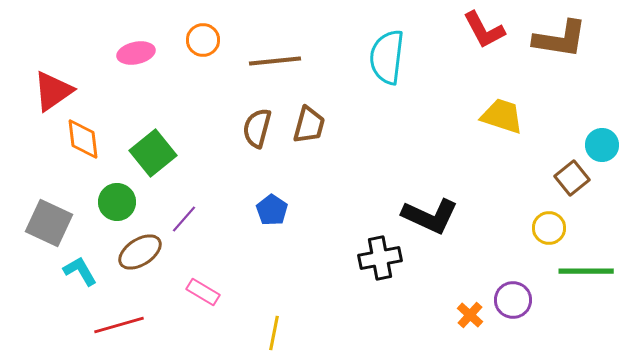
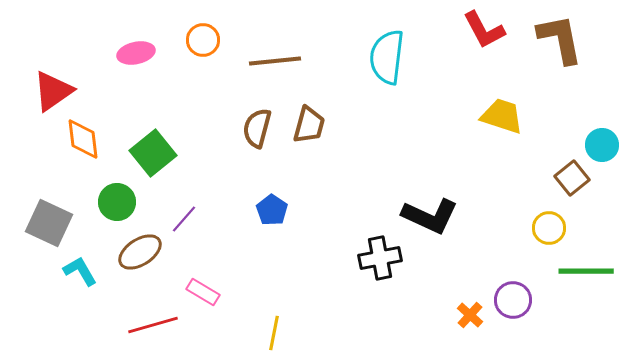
brown L-shape: rotated 110 degrees counterclockwise
red line: moved 34 px right
